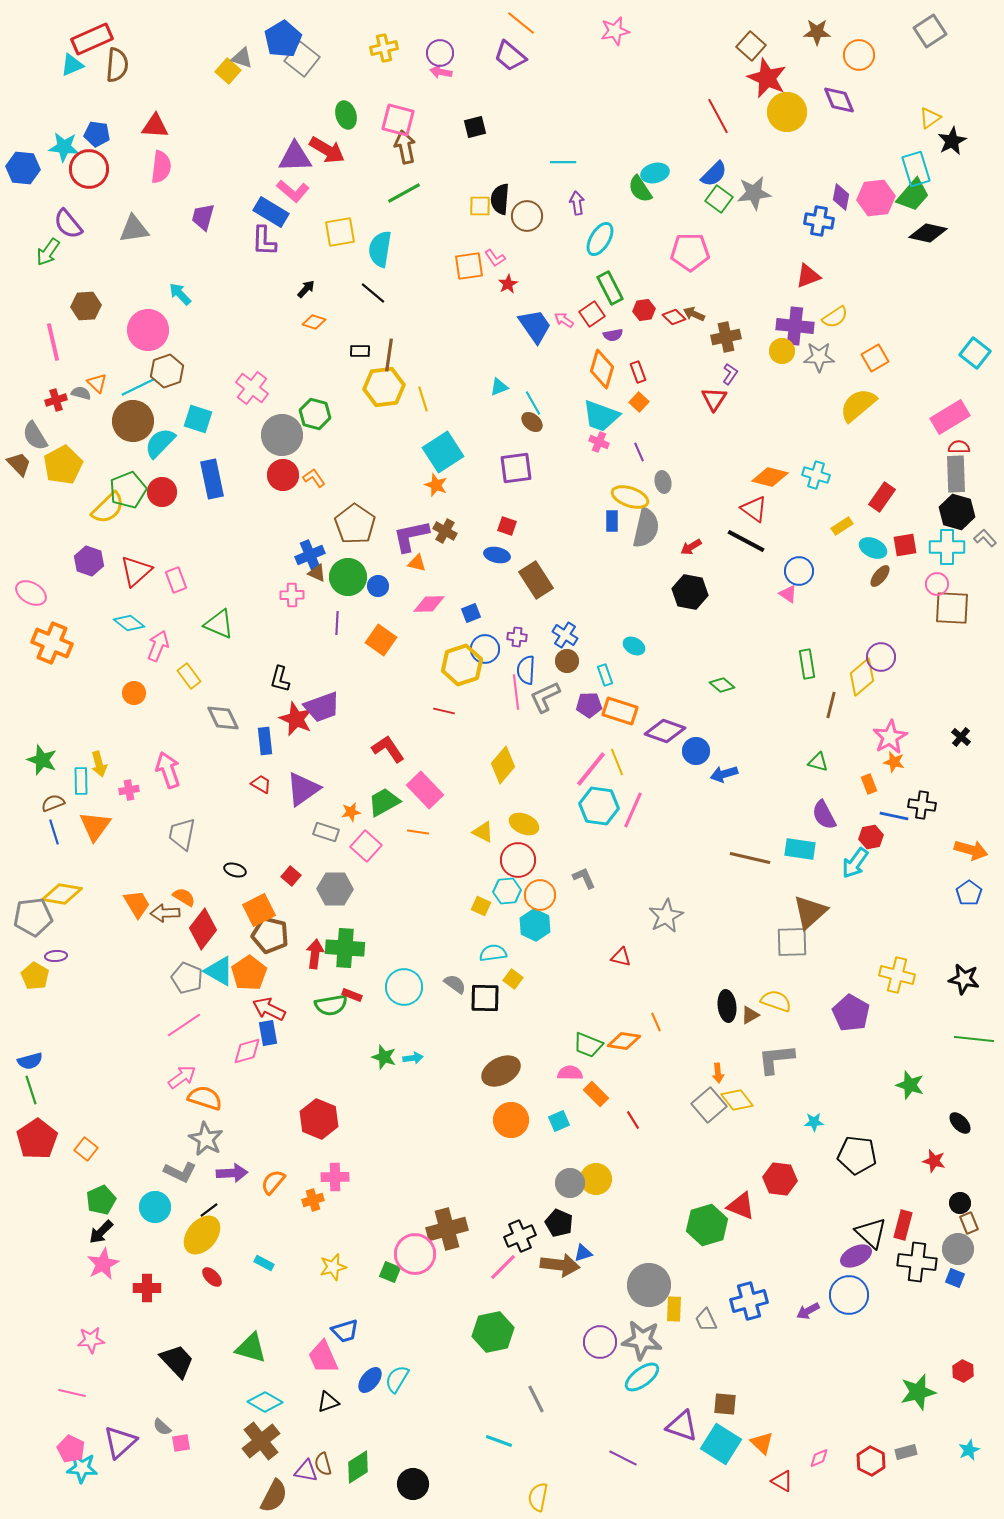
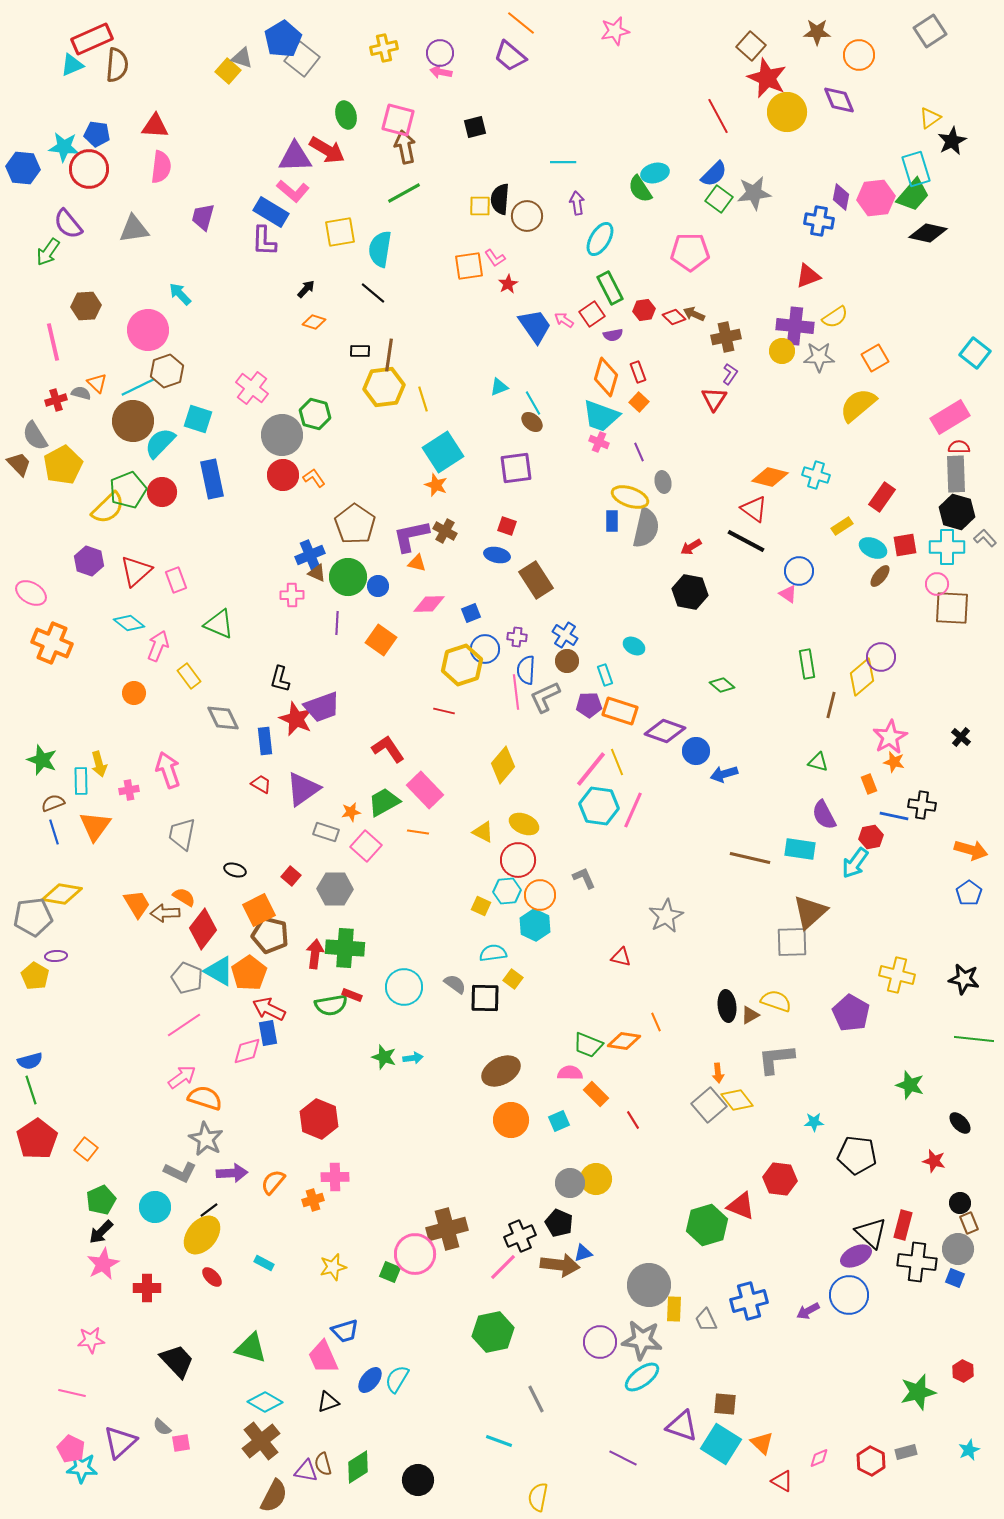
orange diamond at (602, 369): moved 4 px right, 8 px down
black circle at (413, 1484): moved 5 px right, 4 px up
